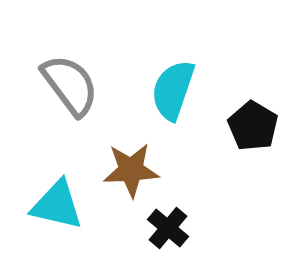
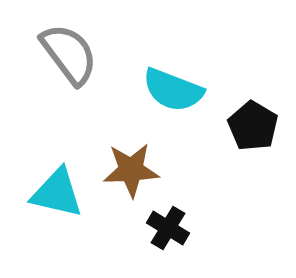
gray semicircle: moved 1 px left, 31 px up
cyan semicircle: rotated 88 degrees counterclockwise
cyan triangle: moved 12 px up
black cross: rotated 9 degrees counterclockwise
